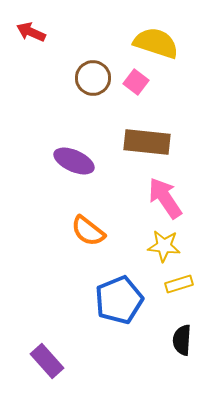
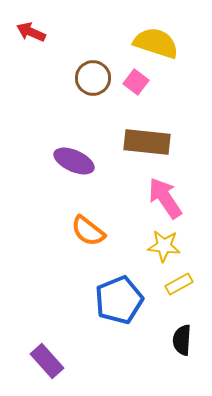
yellow rectangle: rotated 12 degrees counterclockwise
